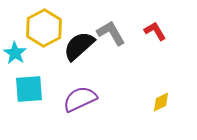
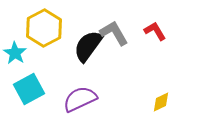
gray L-shape: moved 3 px right
black semicircle: moved 9 px right; rotated 12 degrees counterclockwise
cyan square: rotated 24 degrees counterclockwise
